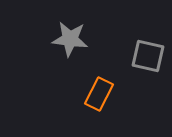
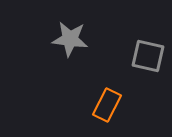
orange rectangle: moved 8 px right, 11 px down
